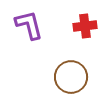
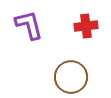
red cross: moved 1 px right
